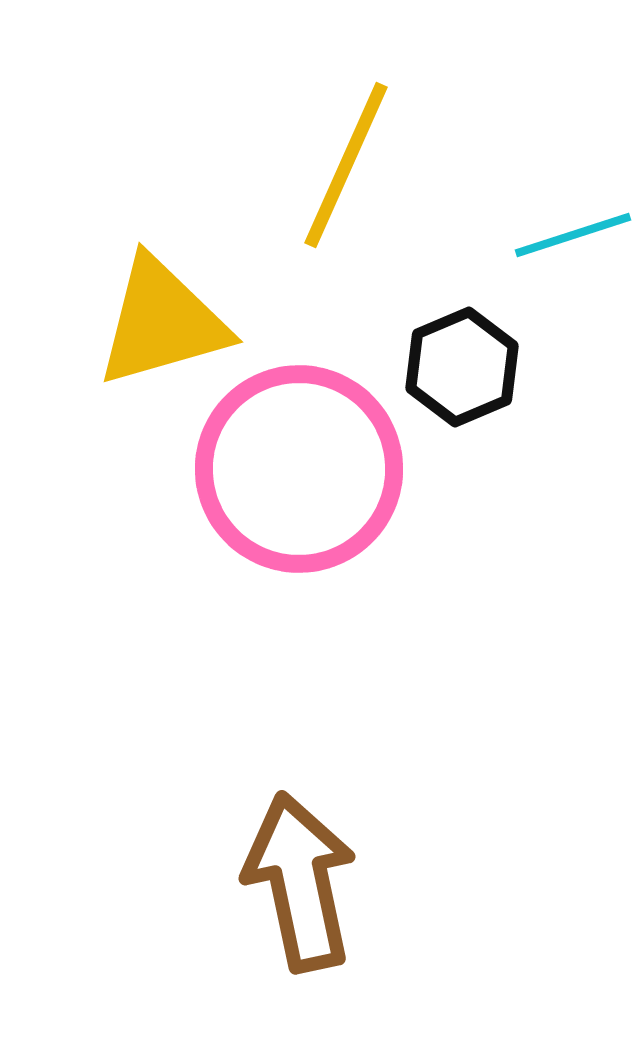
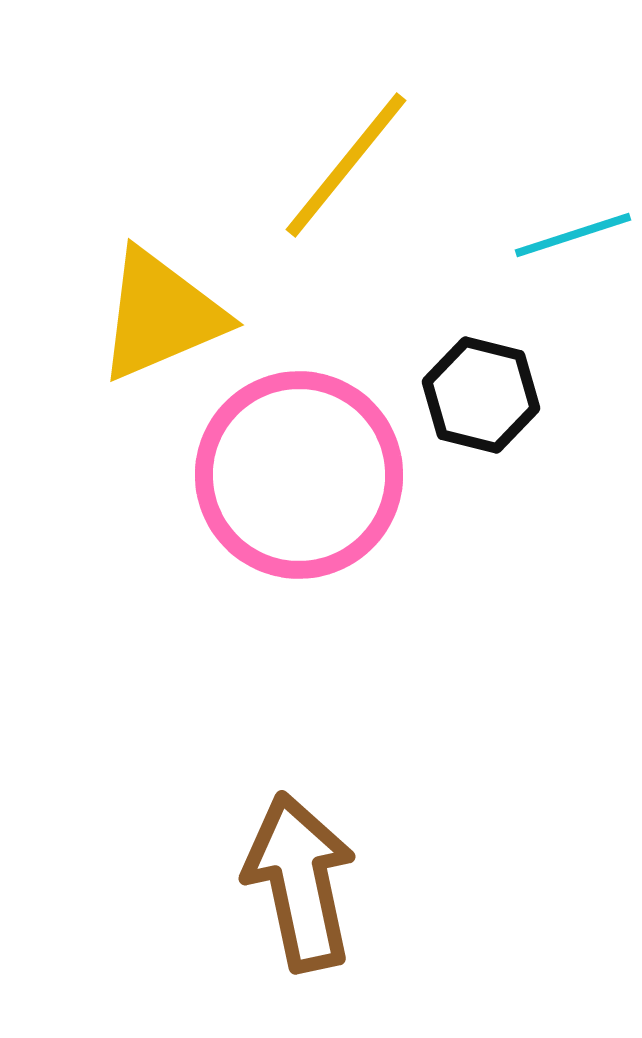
yellow line: rotated 15 degrees clockwise
yellow triangle: moved 1 px left, 7 px up; rotated 7 degrees counterclockwise
black hexagon: moved 19 px right, 28 px down; rotated 23 degrees counterclockwise
pink circle: moved 6 px down
